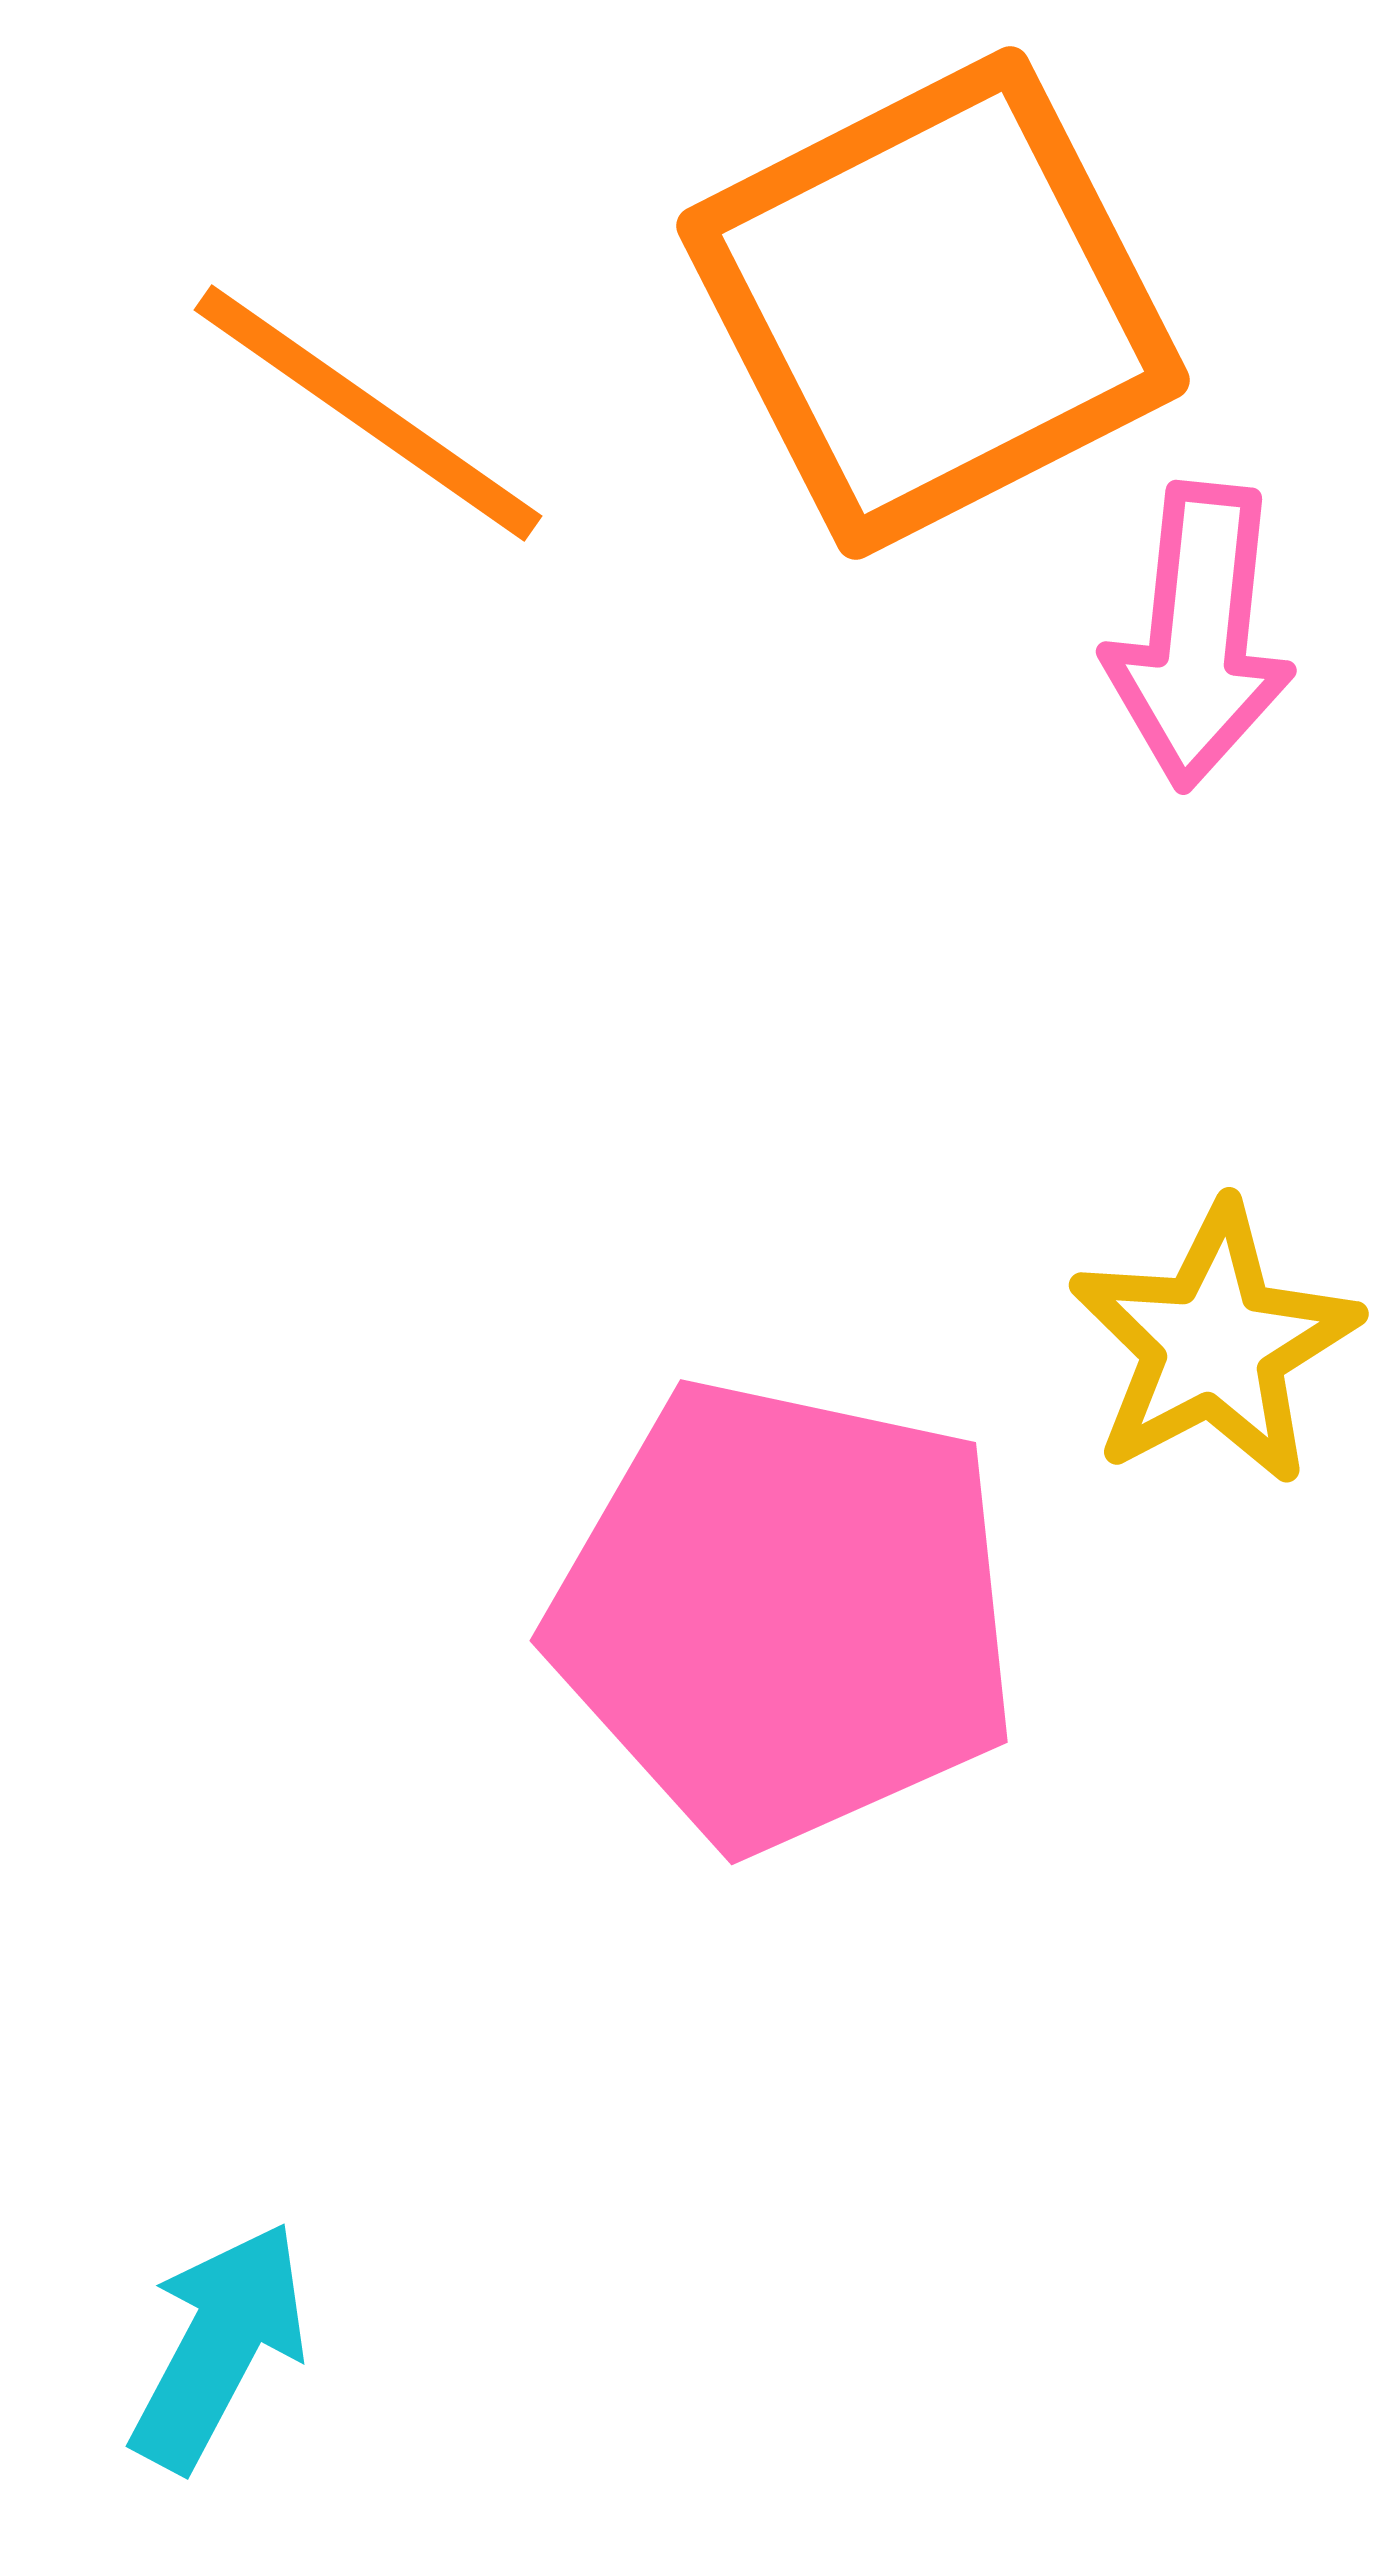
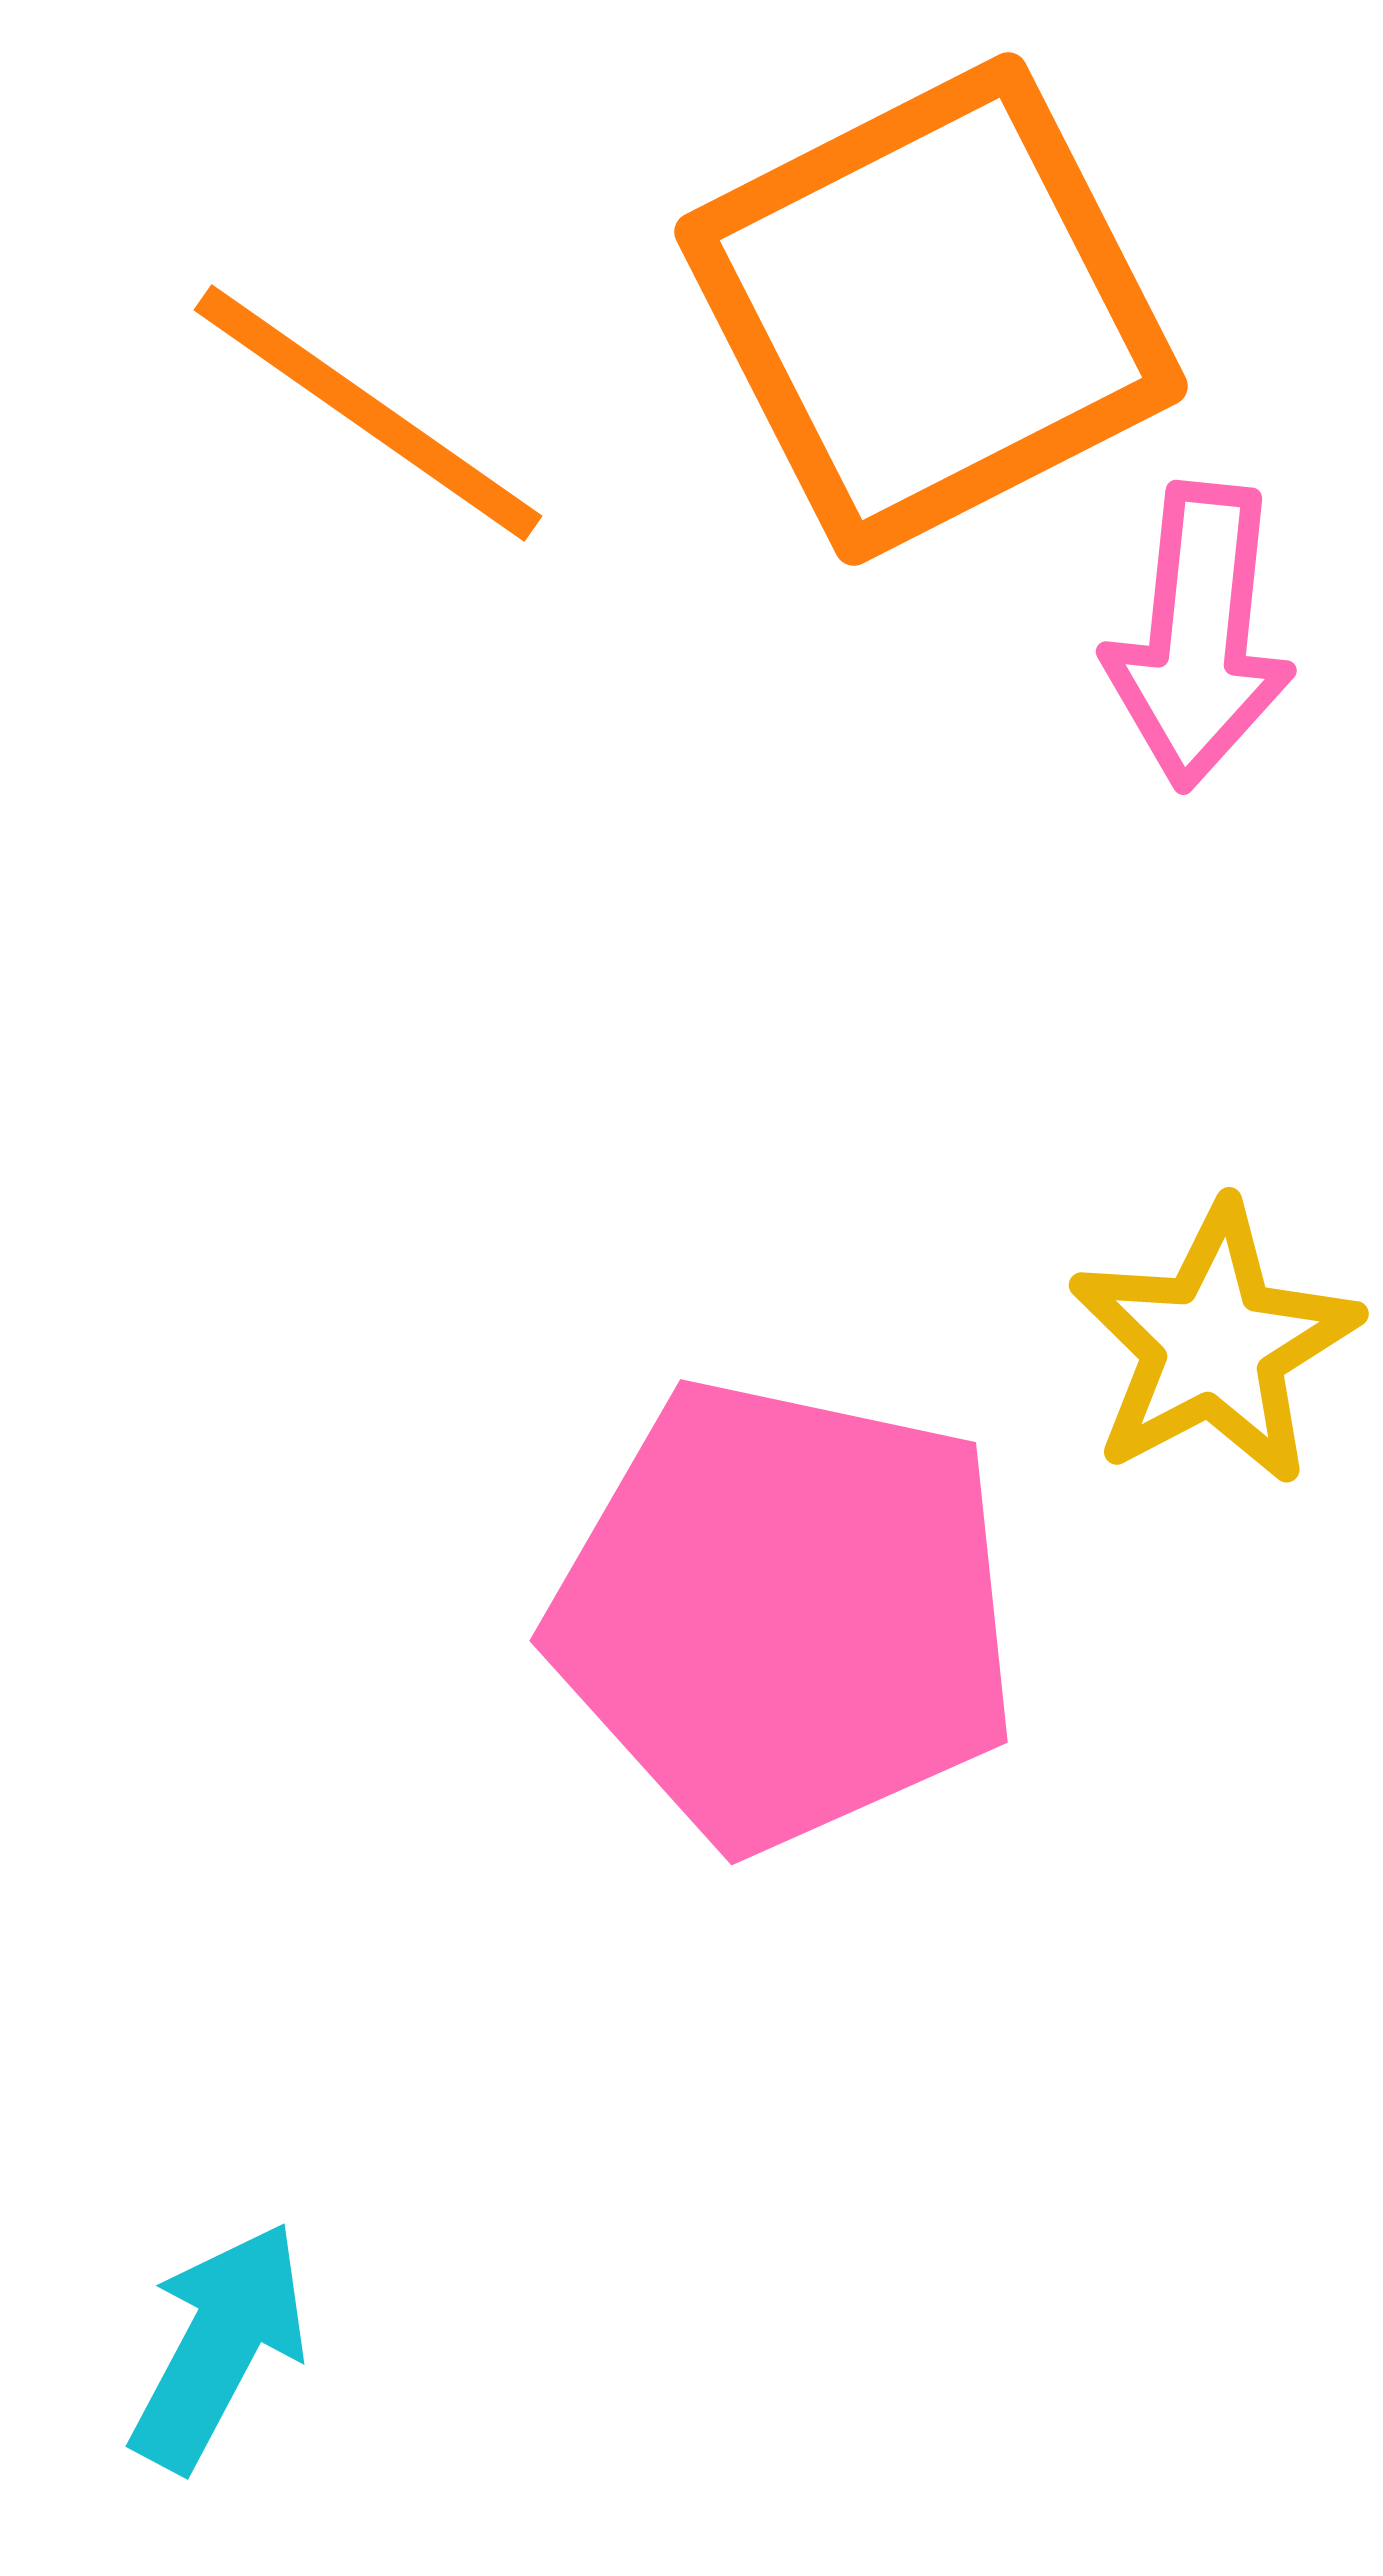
orange square: moved 2 px left, 6 px down
